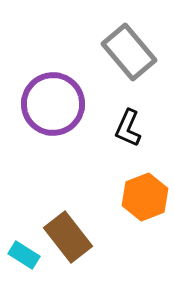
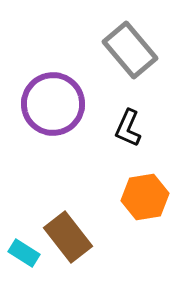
gray rectangle: moved 1 px right, 2 px up
orange hexagon: rotated 12 degrees clockwise
cyan rectangle: moved 2 px up
